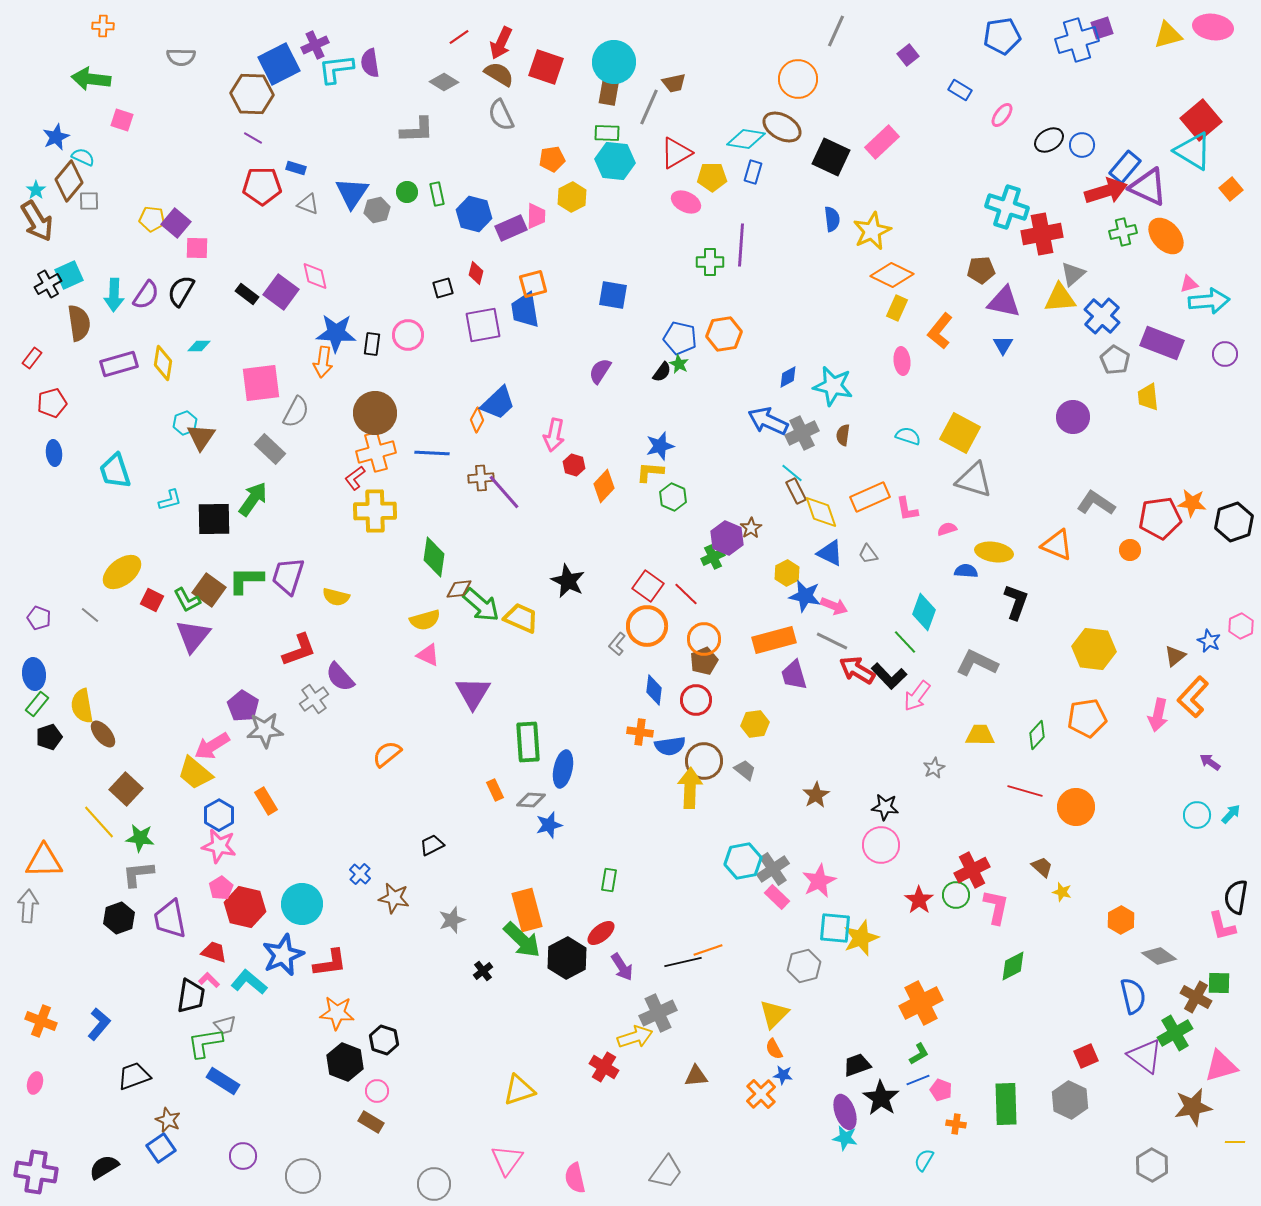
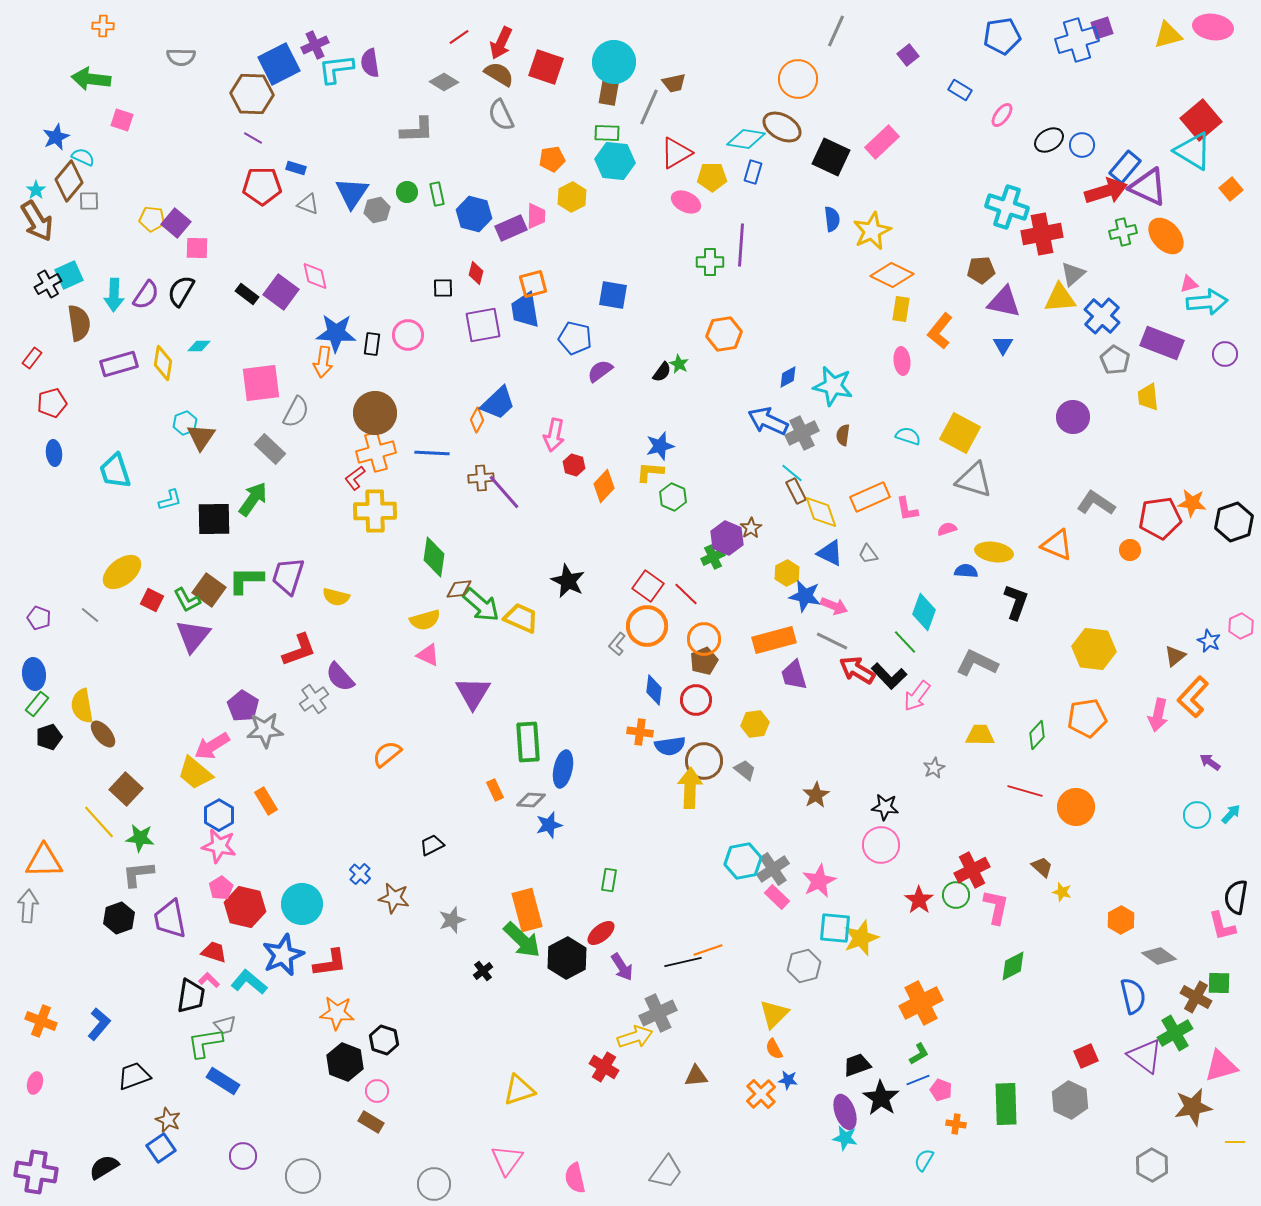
black square at (443, 288): rotated 15 degrees clockwise
cyan arrow at (1209, 301): moved 2 px left, 1 px down
yellow rectangle at (897, 308): moved 4 px right, 1 px down; rotated 15 degrees counterclockwise
blue pentagon at (680, 338): moved 105 px left
purple semicircle at (600, 371): rotated 20 degrees clockwise
blue star at (783, 1075): moved 5 px right, 5 px down
